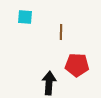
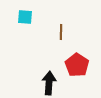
red pentagon: rotated 30 degrees clockwise
